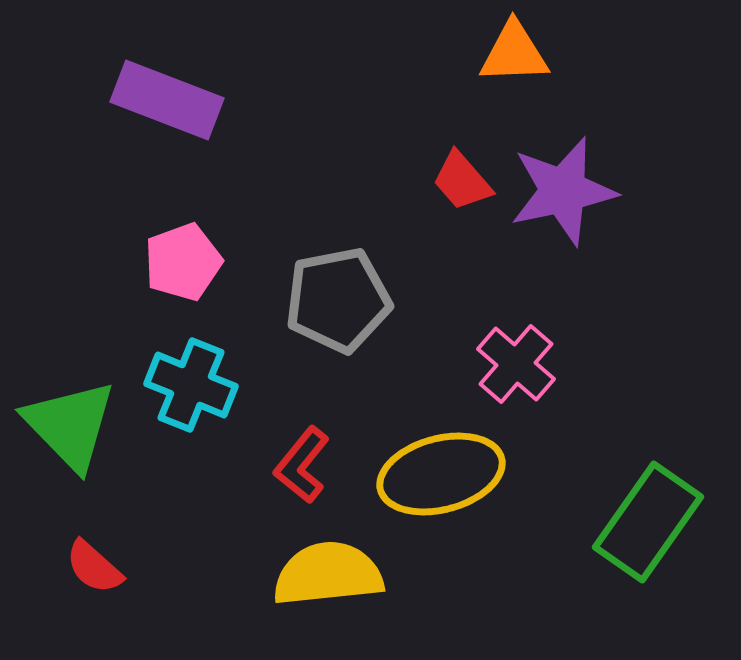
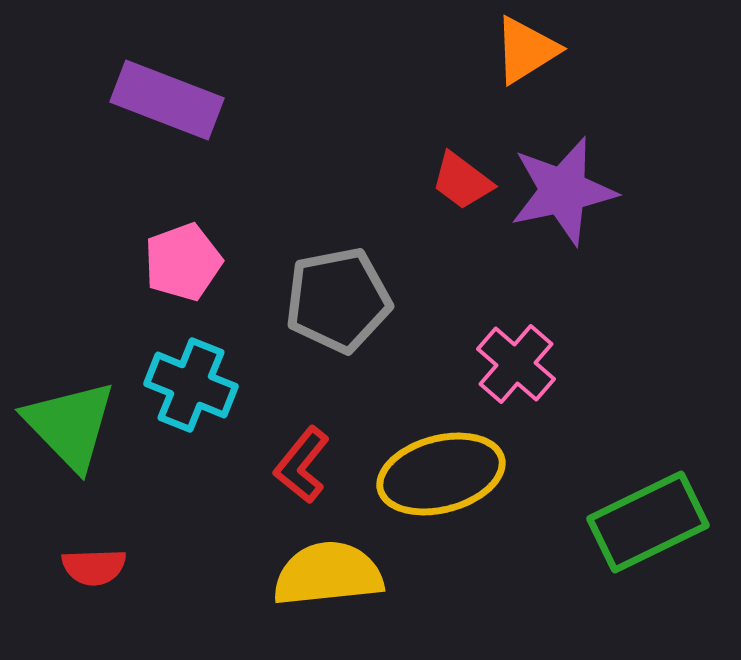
orange triangle: moved 12 px right, 3 px up; rotated 30 degrees counterclockwise
red trapezoid: rotated 12 degrees counterclockwise
green rectangle: rotated 29 degrees clockwise
red semicircle: rotated 44 degrees counterclockwise
